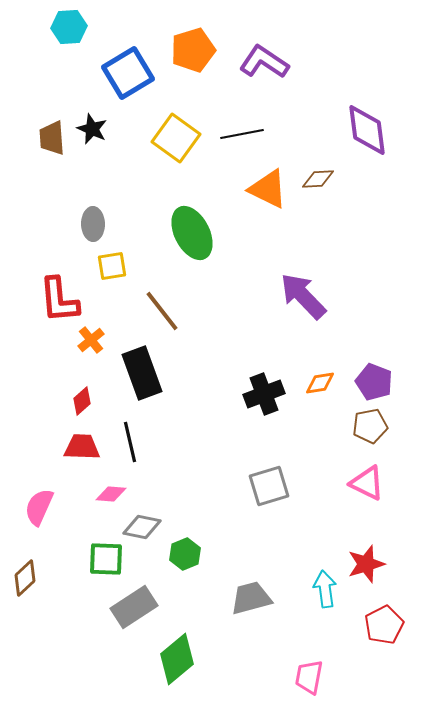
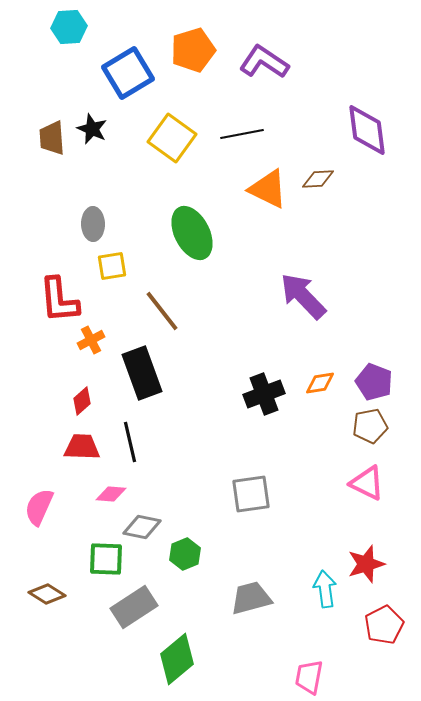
yellow square at (176, 138): moved 4 px left
orange cross at (91, 340): rotated 12 degrees clockwise
gray square at (269, 486): moved 18 px left, 8 px down; rotated 9 degrees clockwise
brown diamond at (25, 578): moved 22 px right, 16 px down; rotated 75 degrees clockwise
